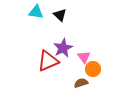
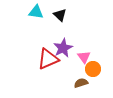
red triangle: moved 2 px up
